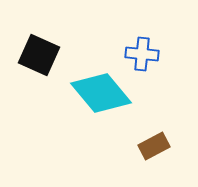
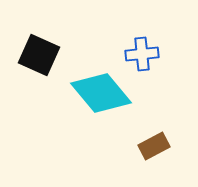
blue cross: rotated 12 degrees counterclockwise
